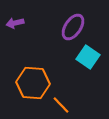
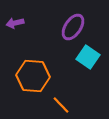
orange hexagon: moved 7 px up
